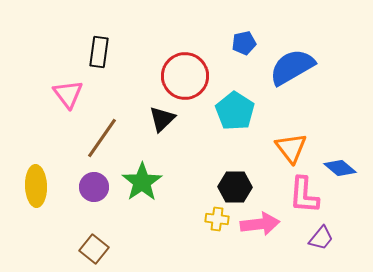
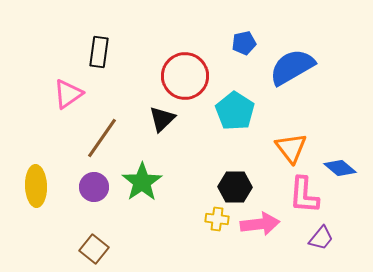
pink triangle: rotated 32 degrees clockwise
